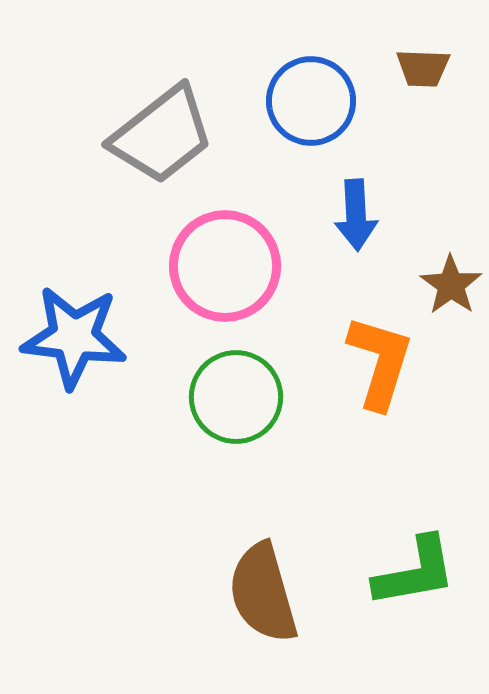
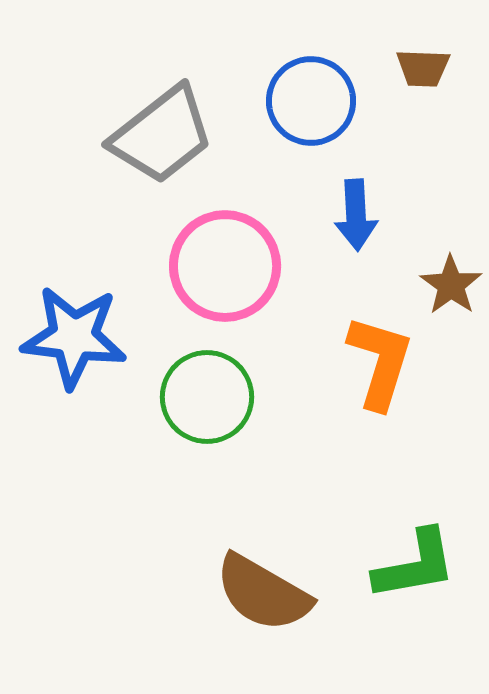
green circle: moved 29 px left
green L-shape: moved 7 px up
brown semicircle: rotated 44 degrees counterclockwise
